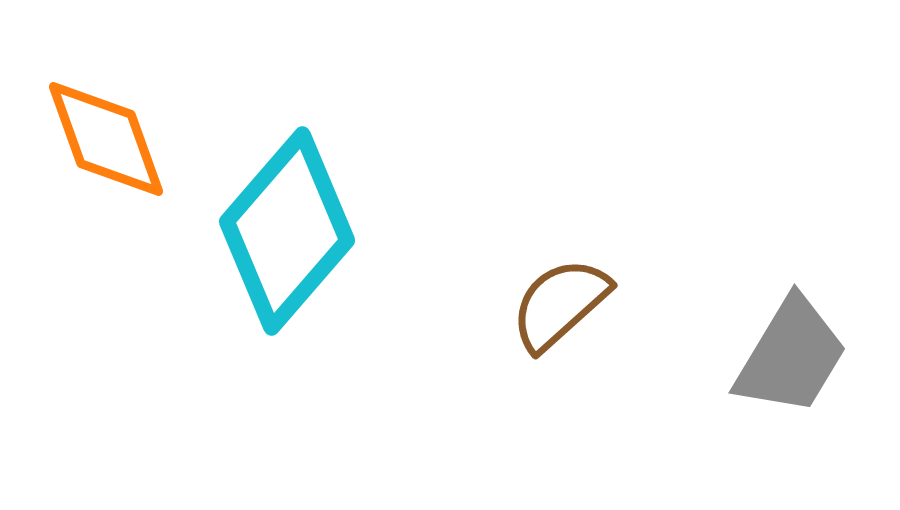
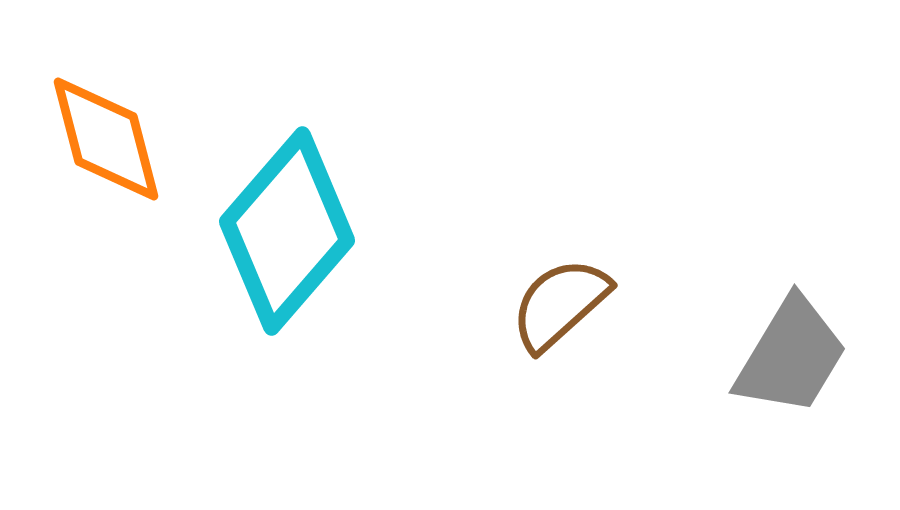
orange diamond: rotated 5 degrees clockwise
